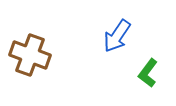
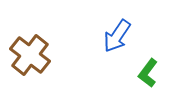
brown cross: rotated 18 degrees clockwise
